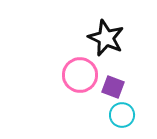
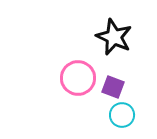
black star: moved 8 px right, 1 px up
pink circle: moved 2 px left, 3 px down
